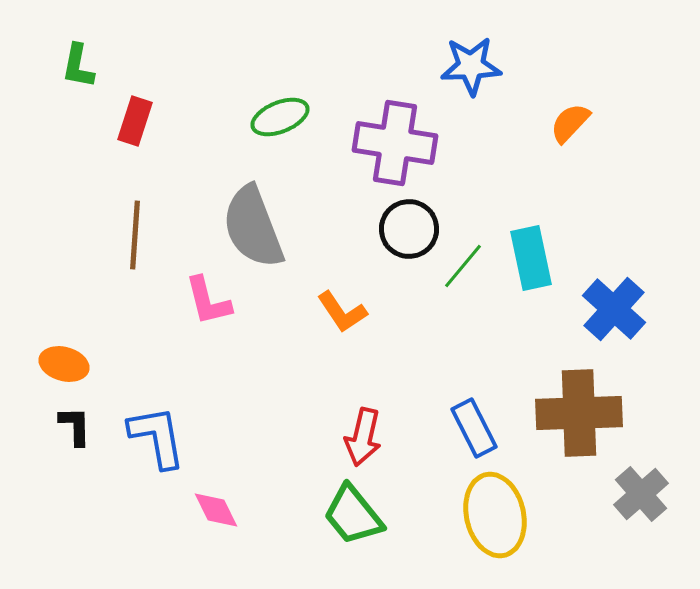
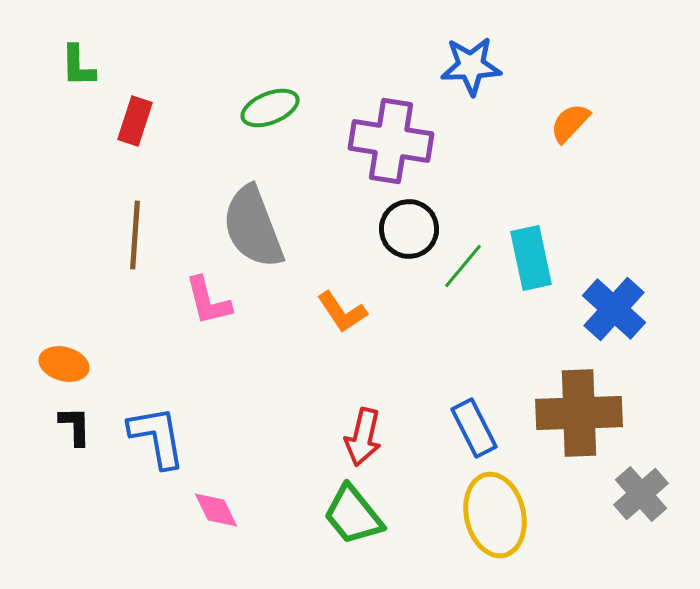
green L-shape: rotated 12 degrees counterclockwise
green ellipse: moved 10 px left, 9 px up
purple cross: moved 4 px left, 2 px up
